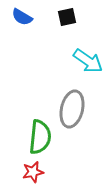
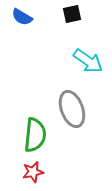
black square: moved 5 px right, 3 px up
gray ellipse: rotated 33 degrees counterclockwise
green semicircle: moved 5 px left, 2 px up
